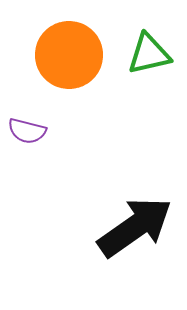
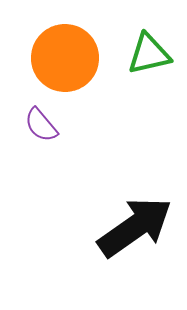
orange circle: moved 4 px left, 3 px down
purple semicircle: moved 14 px right, 6 px up; rotated 36 degrees clockwise
